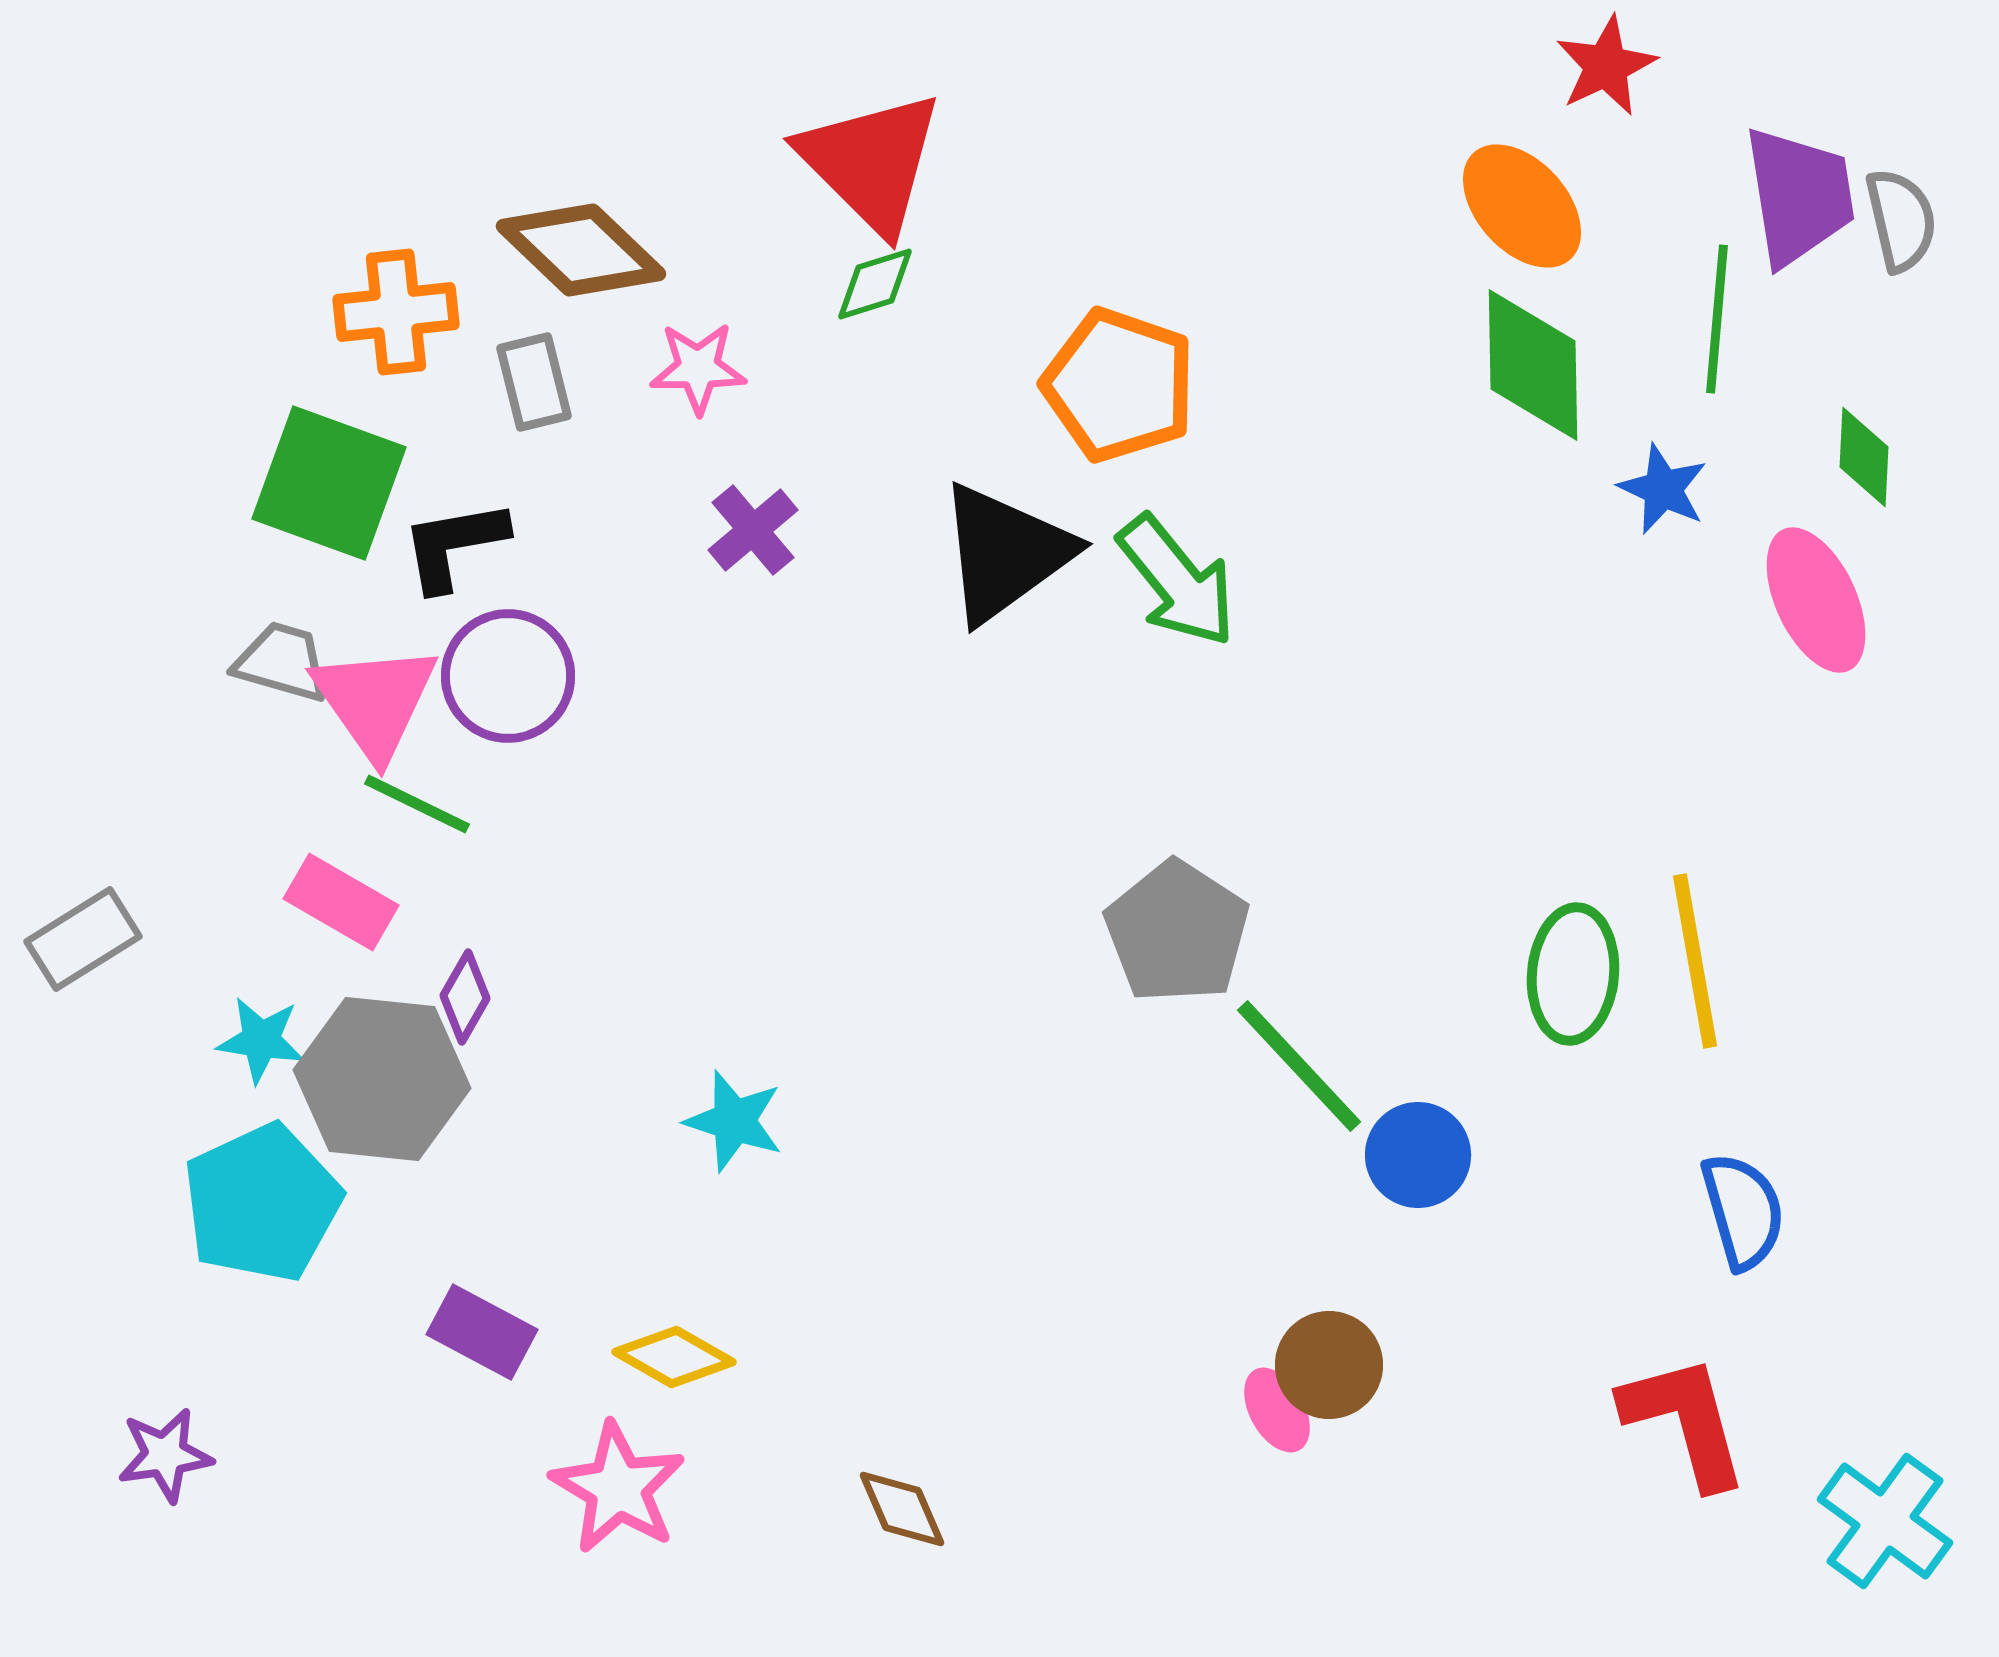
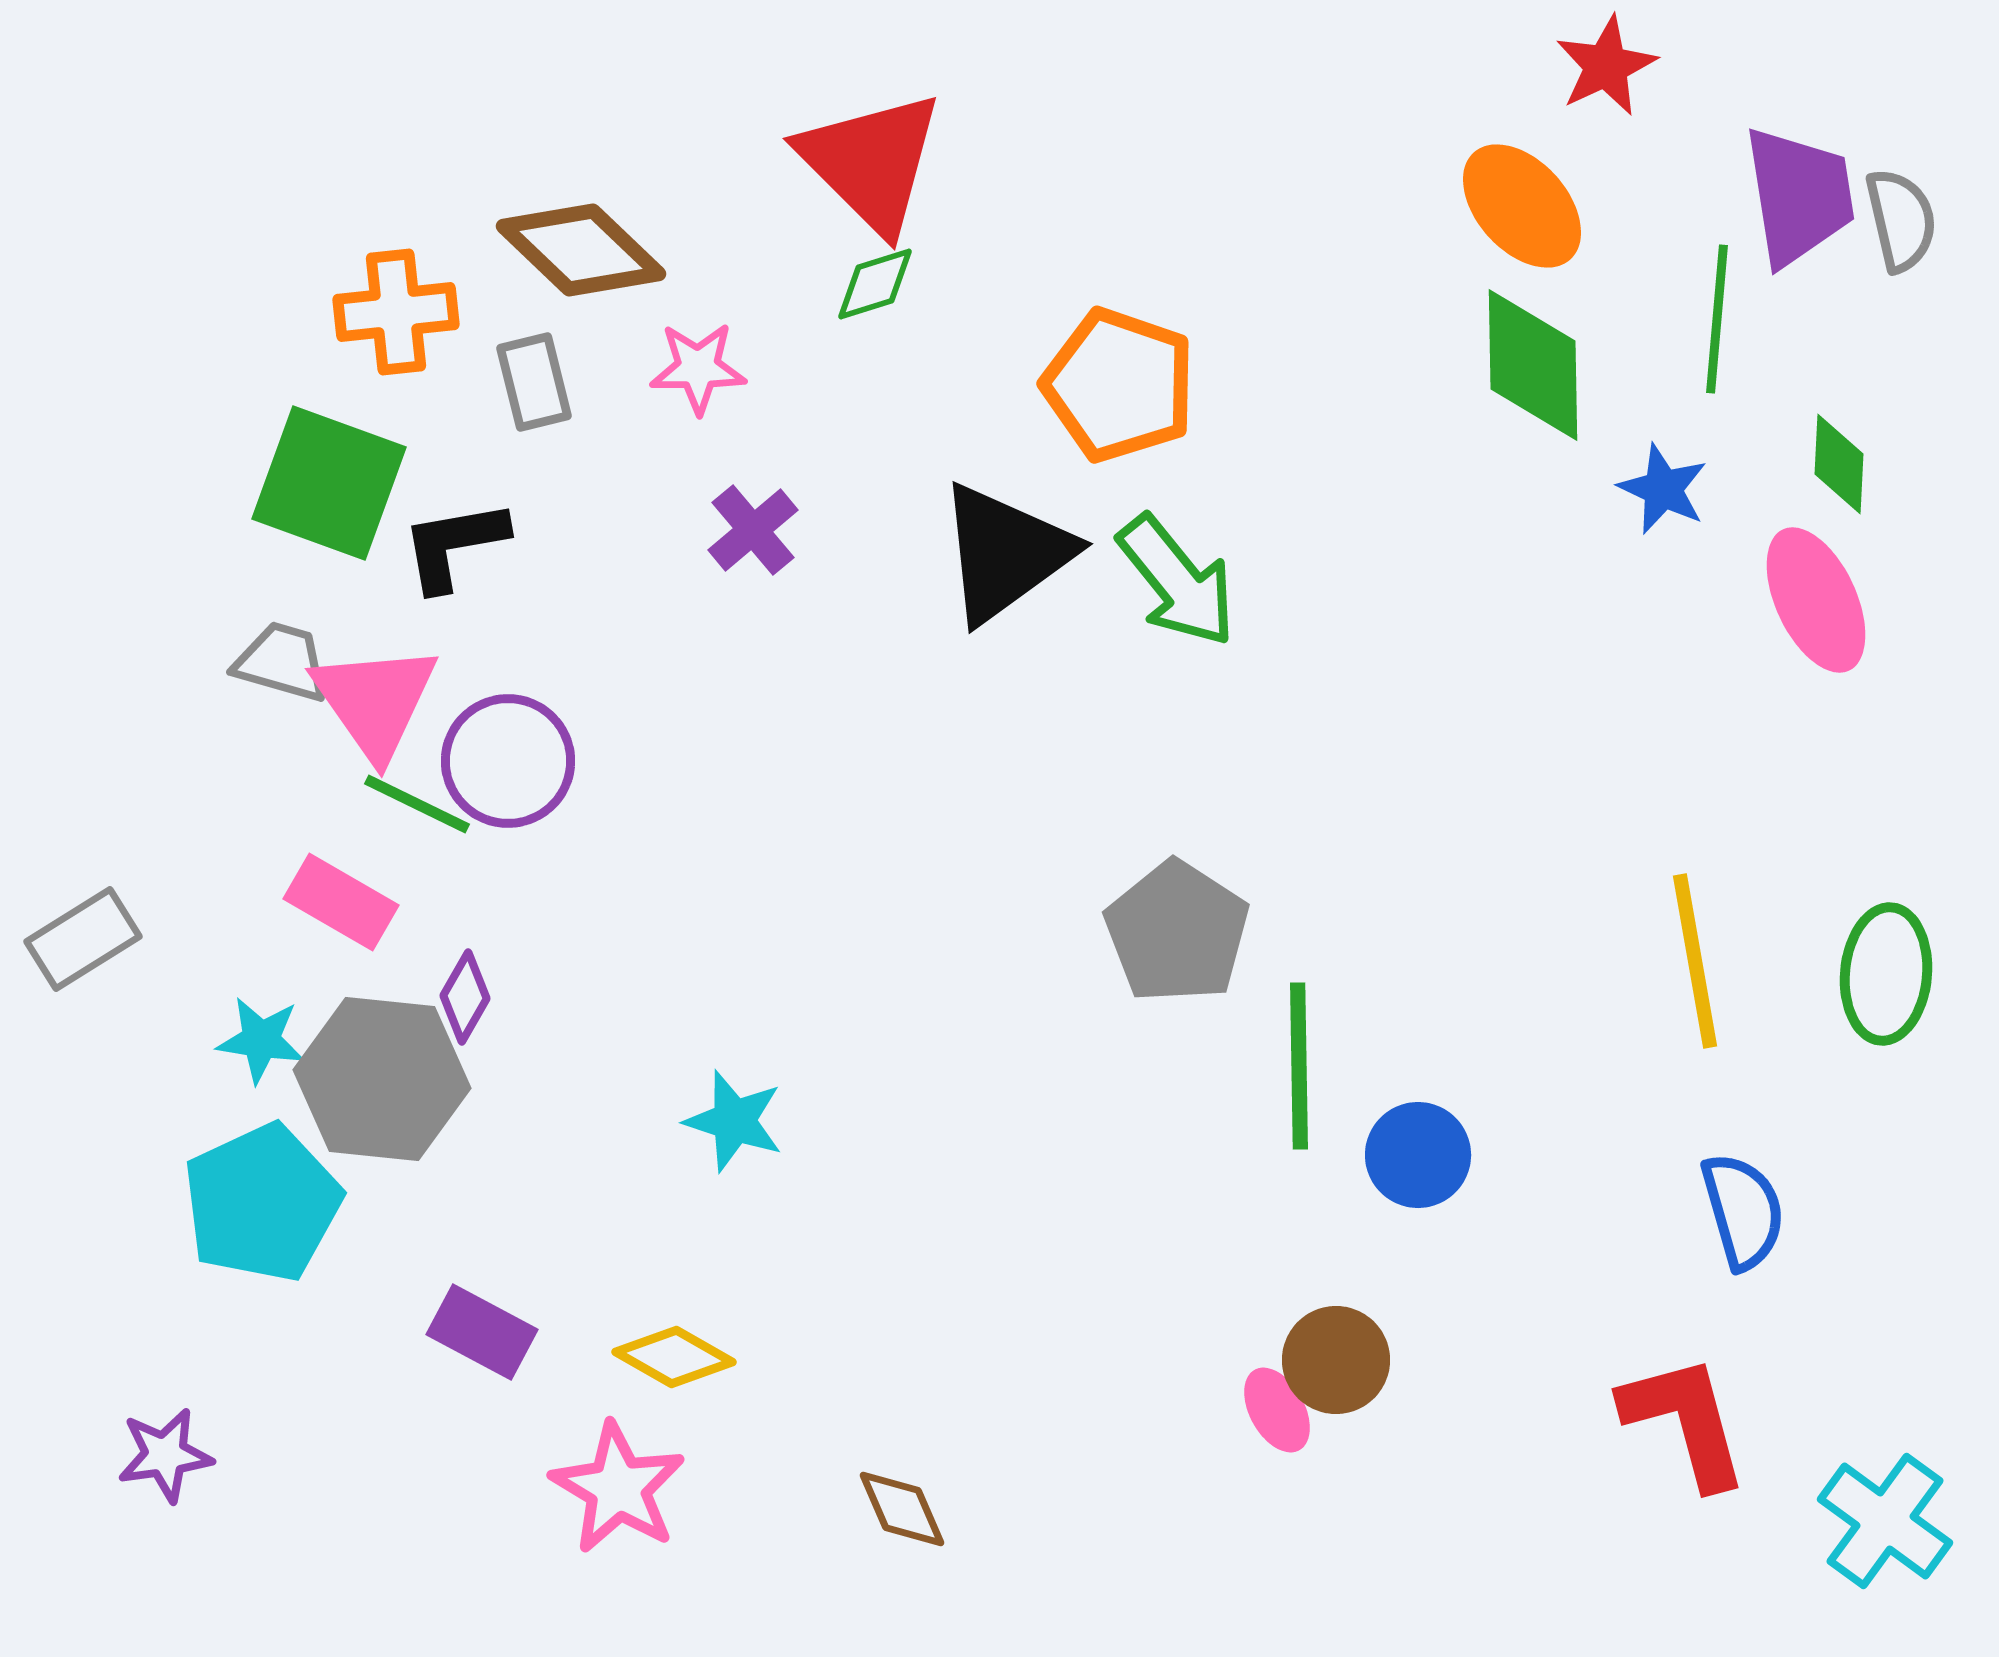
green diamond at (1864, 457): moved 25 px left, 7 px down
purple circle at (508, 676): moved 85 px down
green ellipse at (1573, 974): moved 313 px right
green line at (1299, 1066): rotated 42 degrees clockwise
brown circle at (1329, 1365): moved 7 px right, 5 px up
